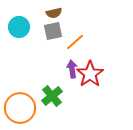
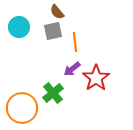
brown semicircle: moved 3 px right, 1 px up; rotated 63 degrees clockwise
orange line: rotated 54 degrees counterclockwise
purple arrow: rotated 120 degrees counterclockwise
red star: moved 6 px right, 4 px down
green cross: moved 1 px right, 3 px up
orange circle: moved 2 px right
